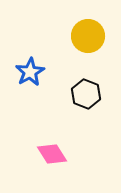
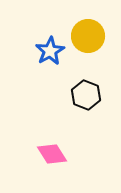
blue star: moved 20 px right, 21 px up
black hexagon: moved 1 px down
